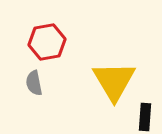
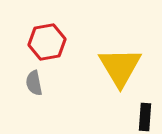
yellow triangle: moved 6 px right, 14 px up
